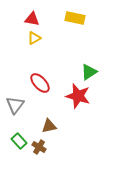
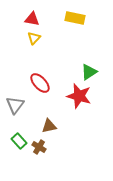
yellow triangle: rotated 16 degrees counterclockwise
red star: moved 1 px right
